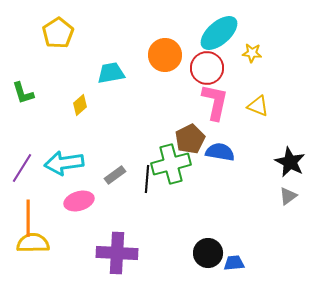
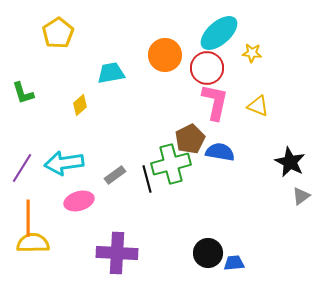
black line: rotated 20 degrees counterclockwise
gray triangle: moved 13 px right
